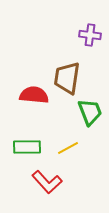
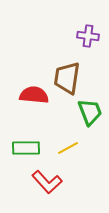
purple cross: moved 2 px left, 1 px down
green rectangle: moved 1 px left, 1 px down
